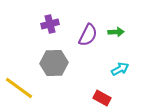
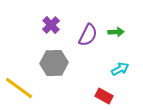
purple cross: moved 1 px right, 1 px down; rotated 30 degrees counterclockwise
red rectangle: moved 2 px right, 2 px up
